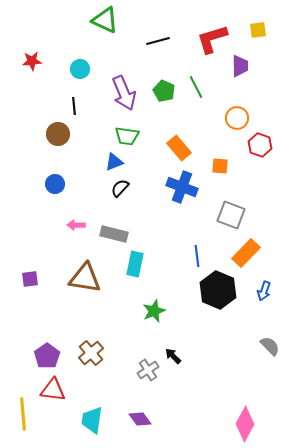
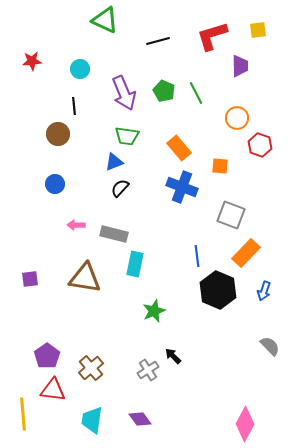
red L-shape at (212, 39): moved 3 px up
green line at (196, 87): moved 6 px down
brown cross at (91, 353): moved 15 px down
